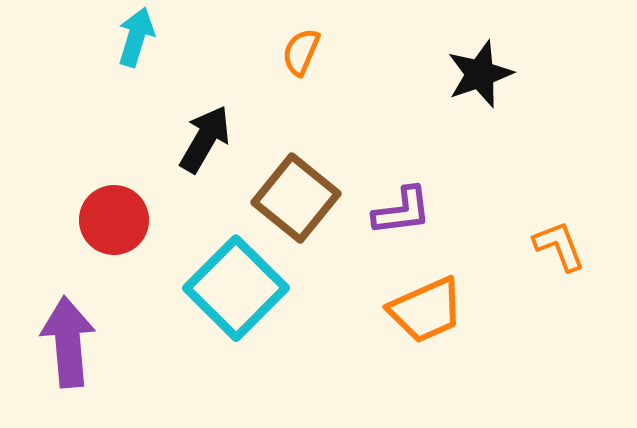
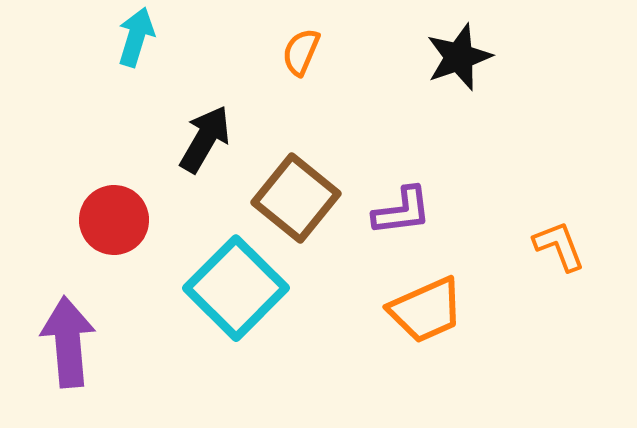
black star: moved 21 px left, 17 px up
